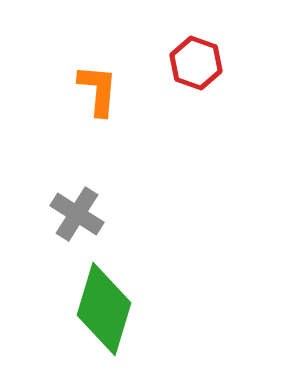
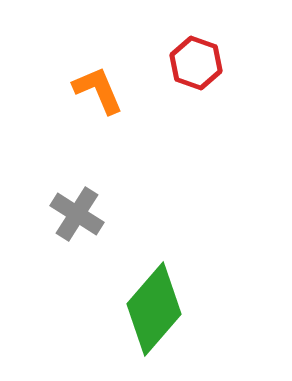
orange L-shape: rotated 28 degrees counterclockwise
green diamond: moved 50 px right; rotated 24 degrees clockwise
